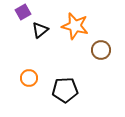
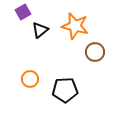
brown circle: moved 6 px left, 2 px down
orange circle: moved 1 px right, 1 px down
